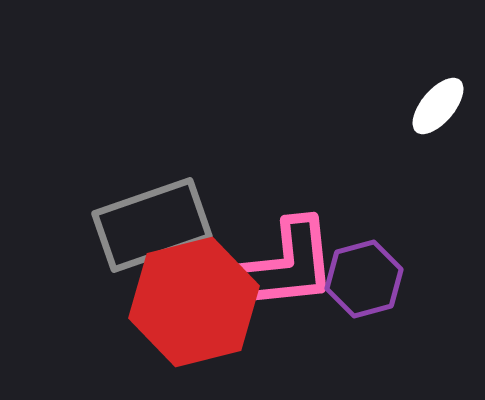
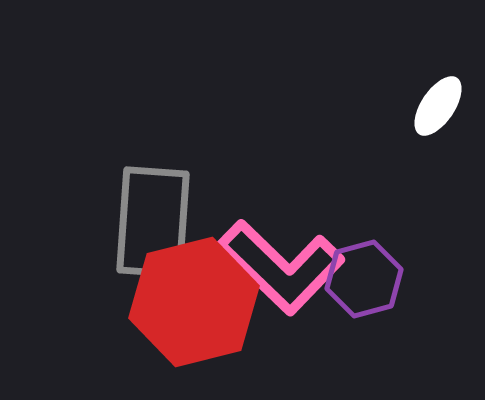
white ellipse: rotated 6 degrees counterclockwise
gray rectangle: moved 1 px right, 3 px up; rotated 67 degrees counterclockwise
pink L-shape: rotated 50 degrees clockwise
